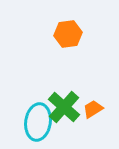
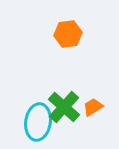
orange trapezoid: moved 2 px up
